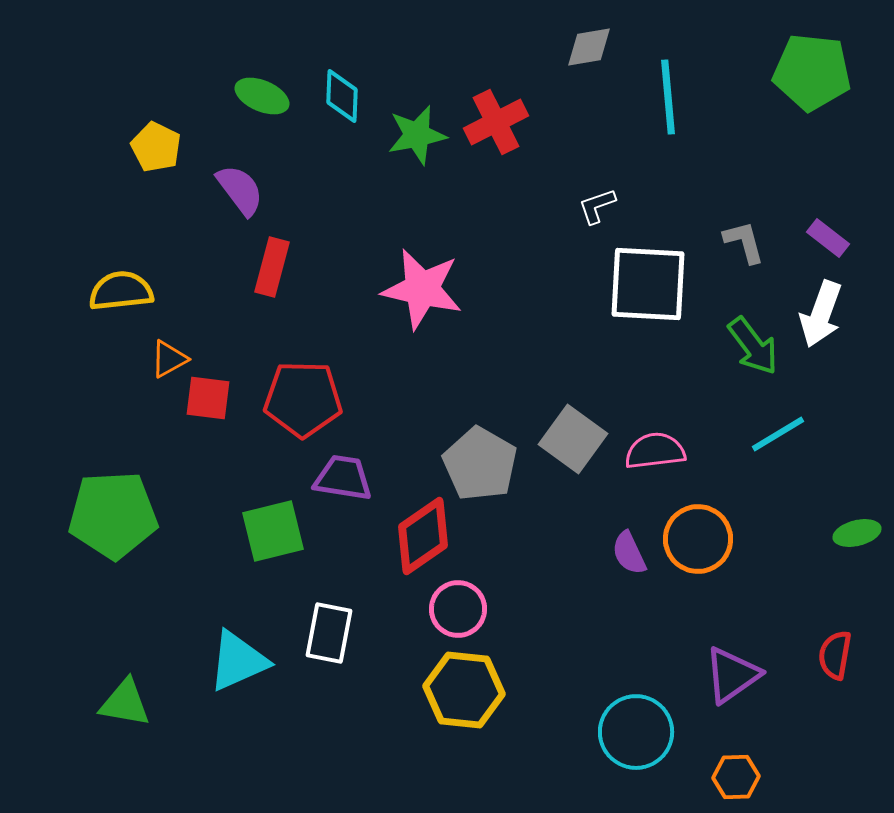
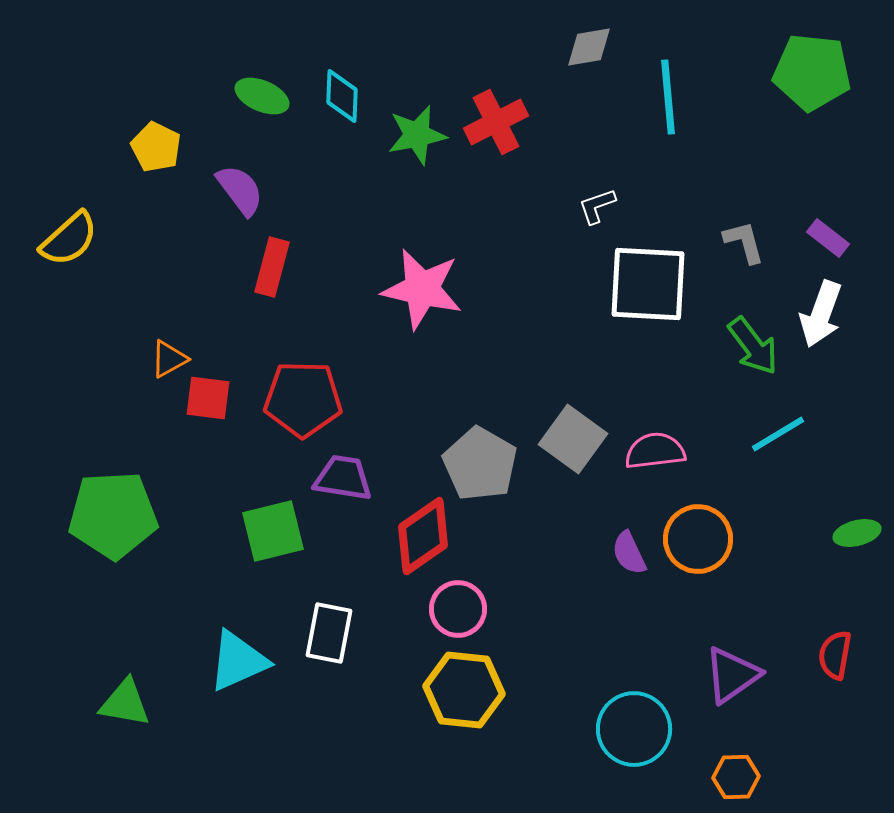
yellow semicircle at (121, 291): moved 52 px left, 52 px up; rotated 144 degrees clockwise
cyan circle at (636, 732): moved 2 px left, 3 px up
